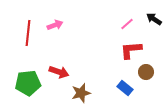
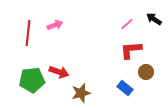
green pentagon: moved 4 px right, 3 px up
